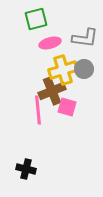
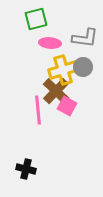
pink ellipse: rotated 20 degrees clockwise
gray circle: moved 1 px left, 2 px up
brown cross: moved 4 px right; rotated 24 degrees counterclockwise
pink square: moved 1 px up; rotated 12 degrees clockwise
